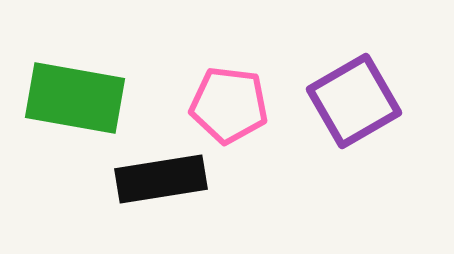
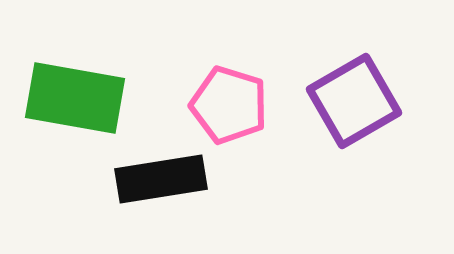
pink pentagon: rotated 10 degrees clockwise
